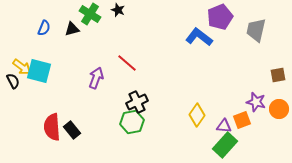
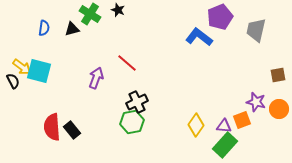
blue semicircle: rotated 14 degrees counterclockwise
yellow diamond: moved 1 px left, 10 px down
